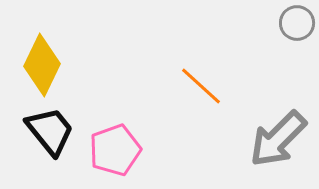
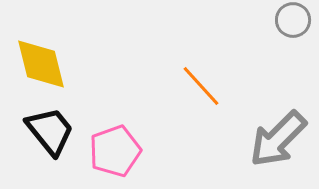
gray circle: moved 4 px left, 3 px up
yellow diamond: moved 1 px left, 1 px up; rotated 40 degrees counterclockwise
orange line: rotated 6 degrees clockwise
pink pentagon: moved 1 px down
